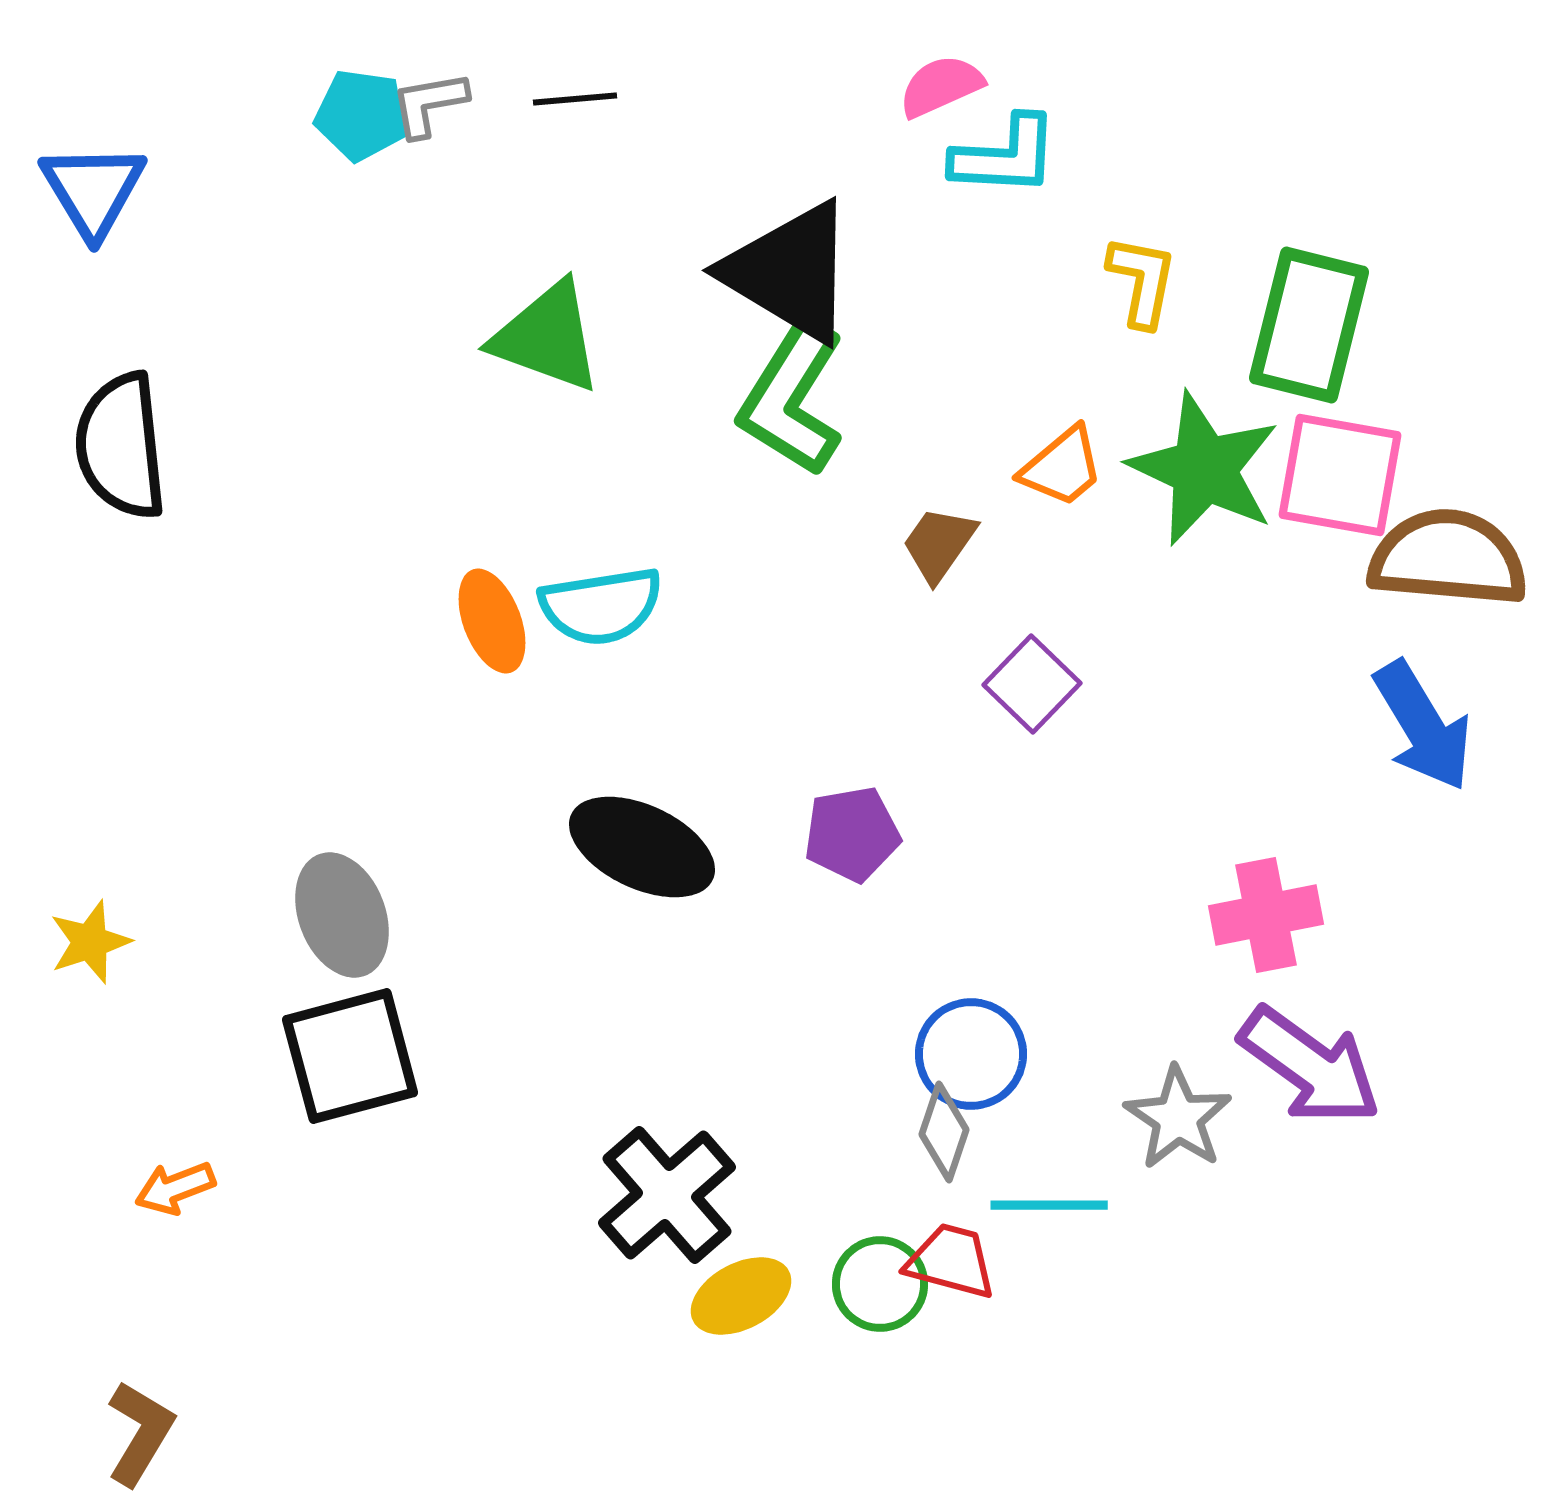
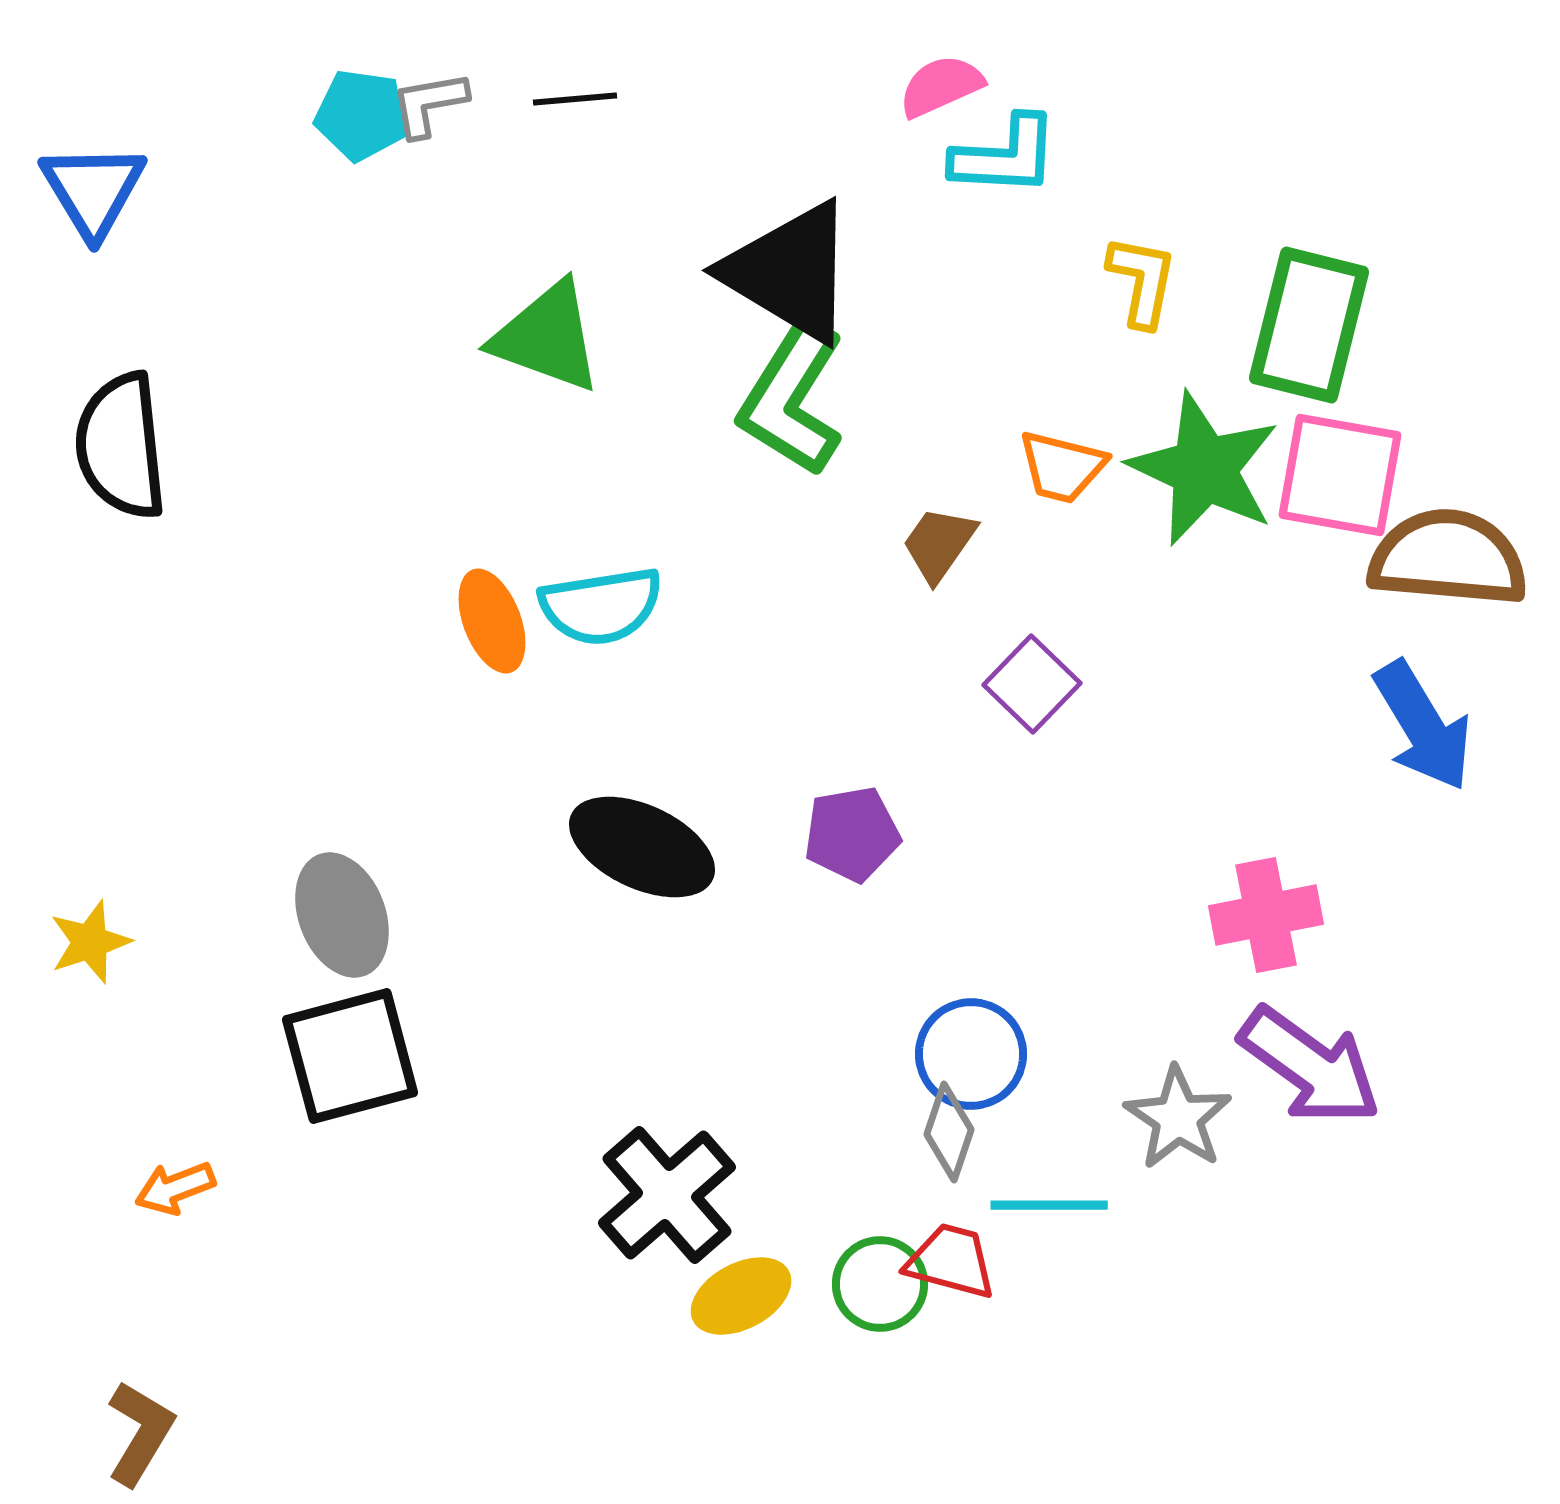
orange trapezoid: rotated 54 degrees clockwise
gray diamond: moved 5 px right
